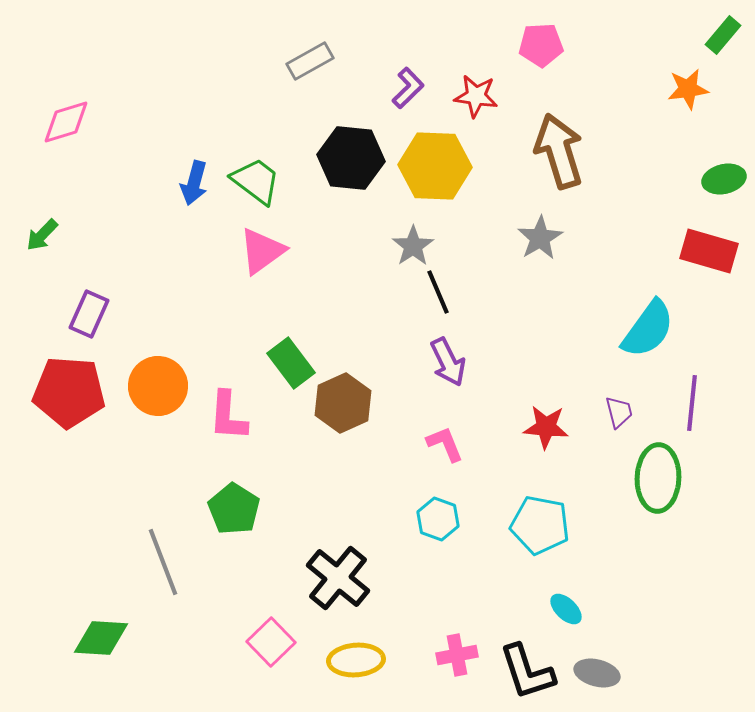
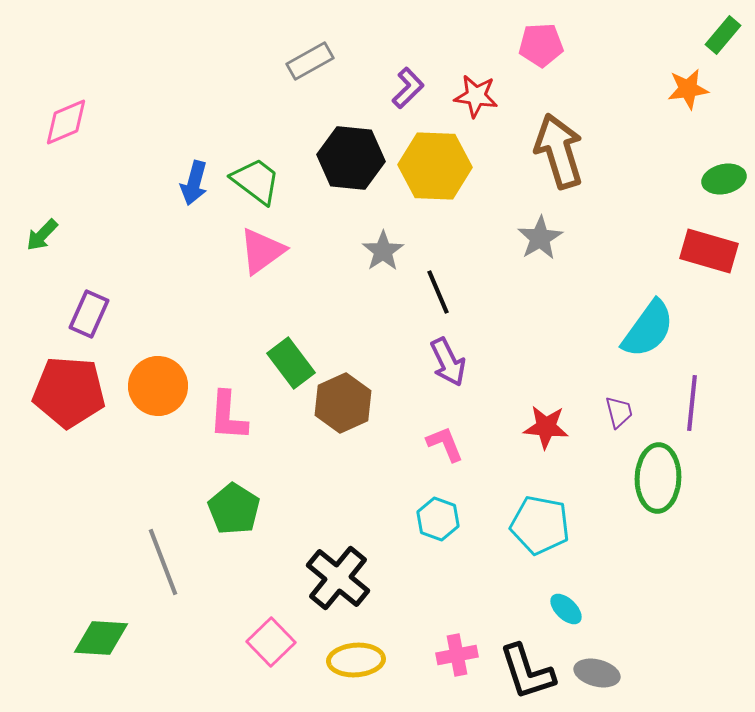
pink diamond at (66, 122): rotated 6 degrees counterclockwise
gray star at (413, 246): moved 30 px left, 5 px down
